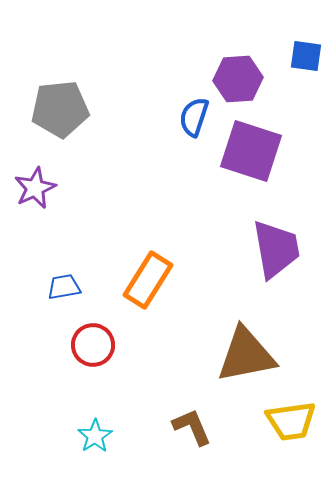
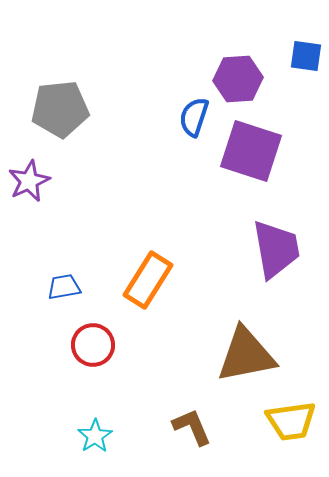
purple star: moved 6 px left, 7 px up
